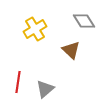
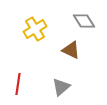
brown triangle: rotated 18 degrees counterclockwise
red line: moved 2 px down
gray triangle: moved 16 px right, 2 px up
